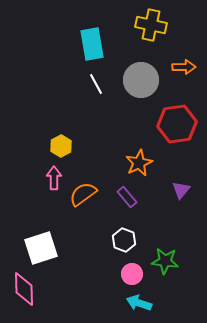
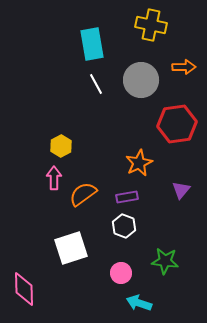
purple rectangle: rotated 60 degrees counterclockwise
white hexagon: moved 14 px up
white square: moved 30 px right
pink circle: moved 11 px left, 1 px up
